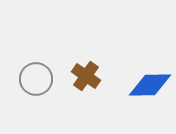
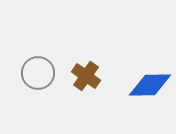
gray circle: moved 2 px right, 6 px up
